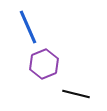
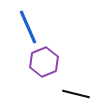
purple hexagon: moved 2 px up
